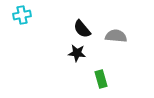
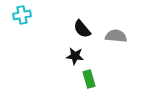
black star: moved 2 px left, 3 px down
green rectangle: moved 12 px left
